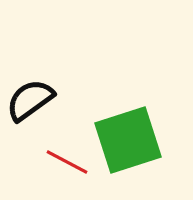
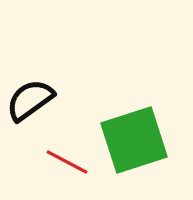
green square: moved 6 px right
